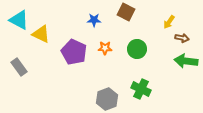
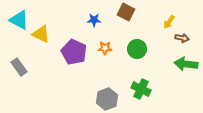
green arrow: moved 3 px down
